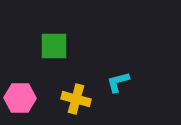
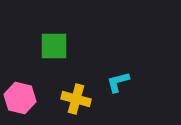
pink hexagon: rotated 12 degrees clockwise
